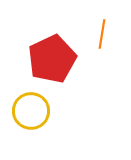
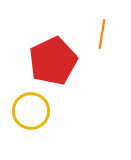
red pentagon: moved 1 px right, 2 px down
